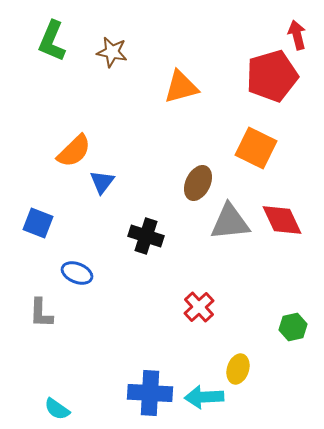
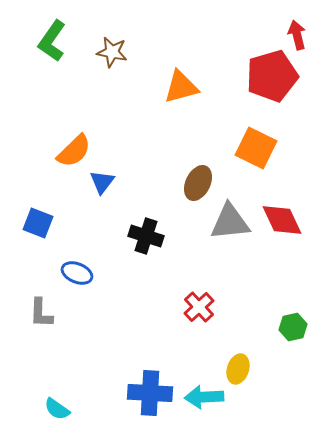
green L-shape: rotated 12 degrees clockwise
